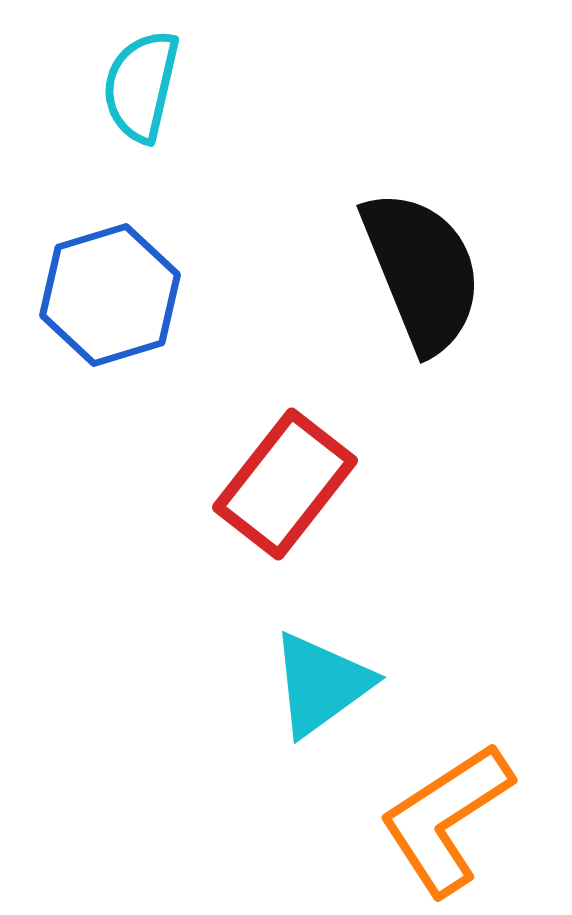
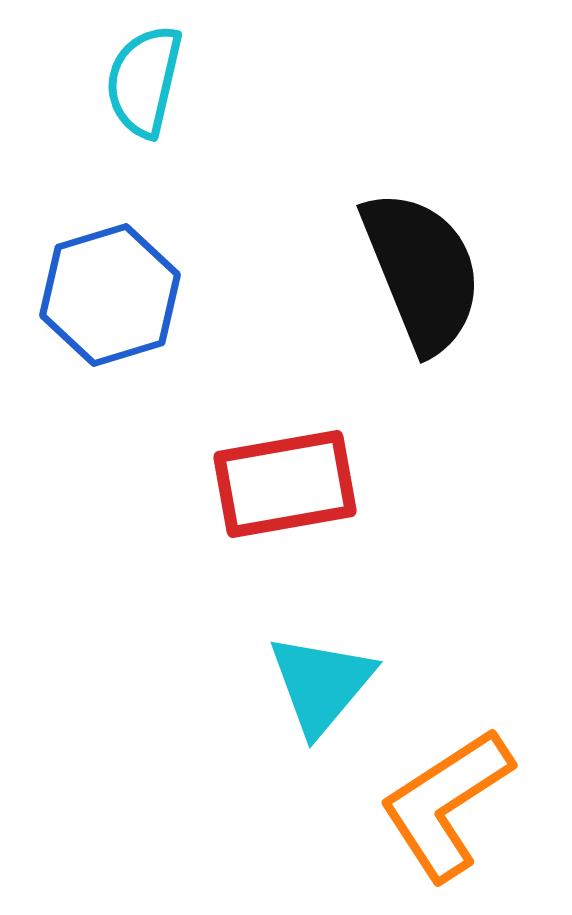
cyan semicircle: moved 3 px right, 5 px up
red rectangle: rotated 42 degrees clockwise
cyan triangle: rotated 14 degrees counterclockwise
orange L-shape: moved 15 px up
